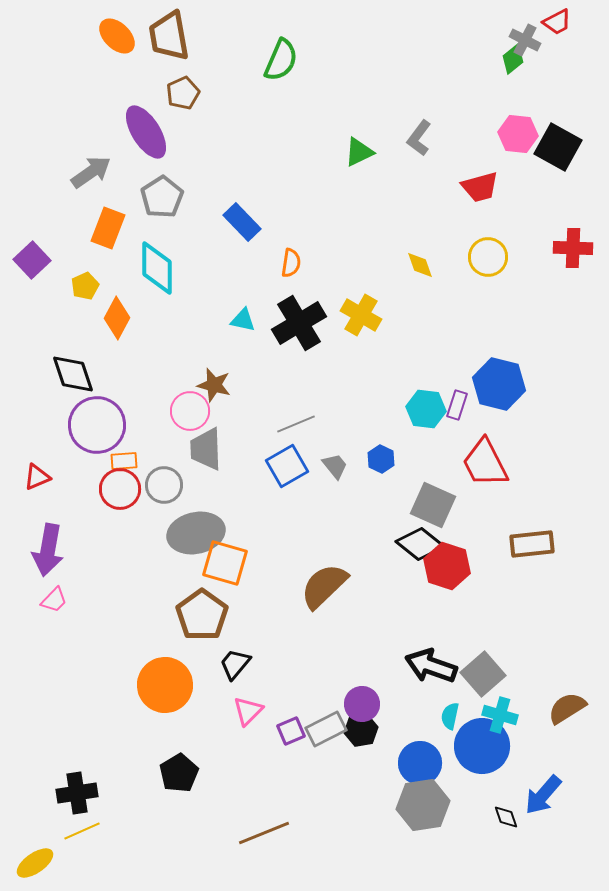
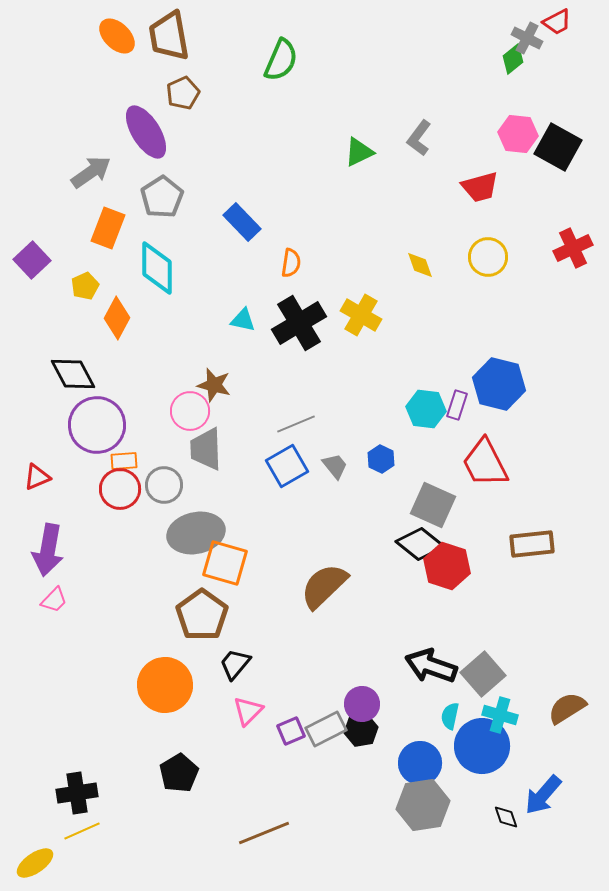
gray cross at (525, 40): moved 2 px right, 2 px up
red cross at (573, 248): rotated 27 degrees counterclockwise
black diamond at (73, 374): rotated 9 degrees counterclockwise
